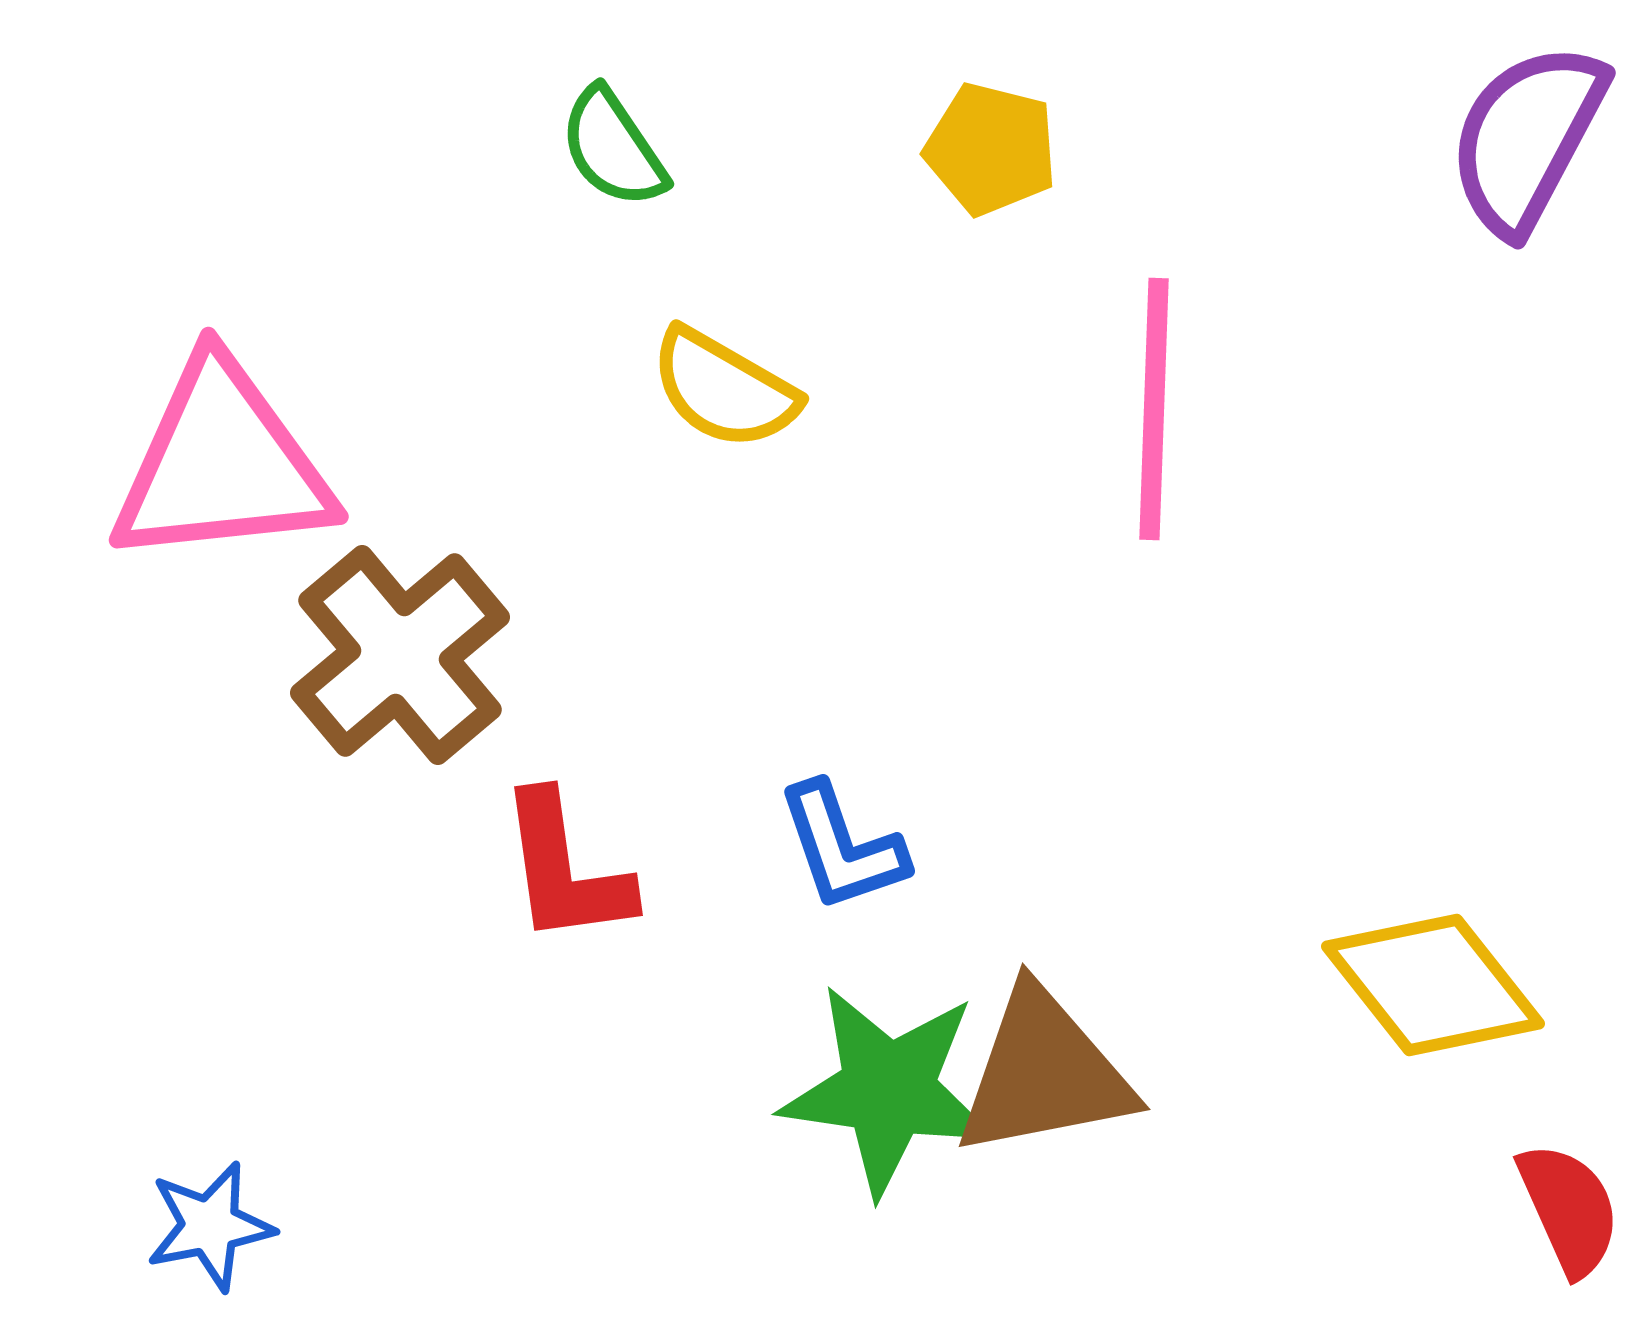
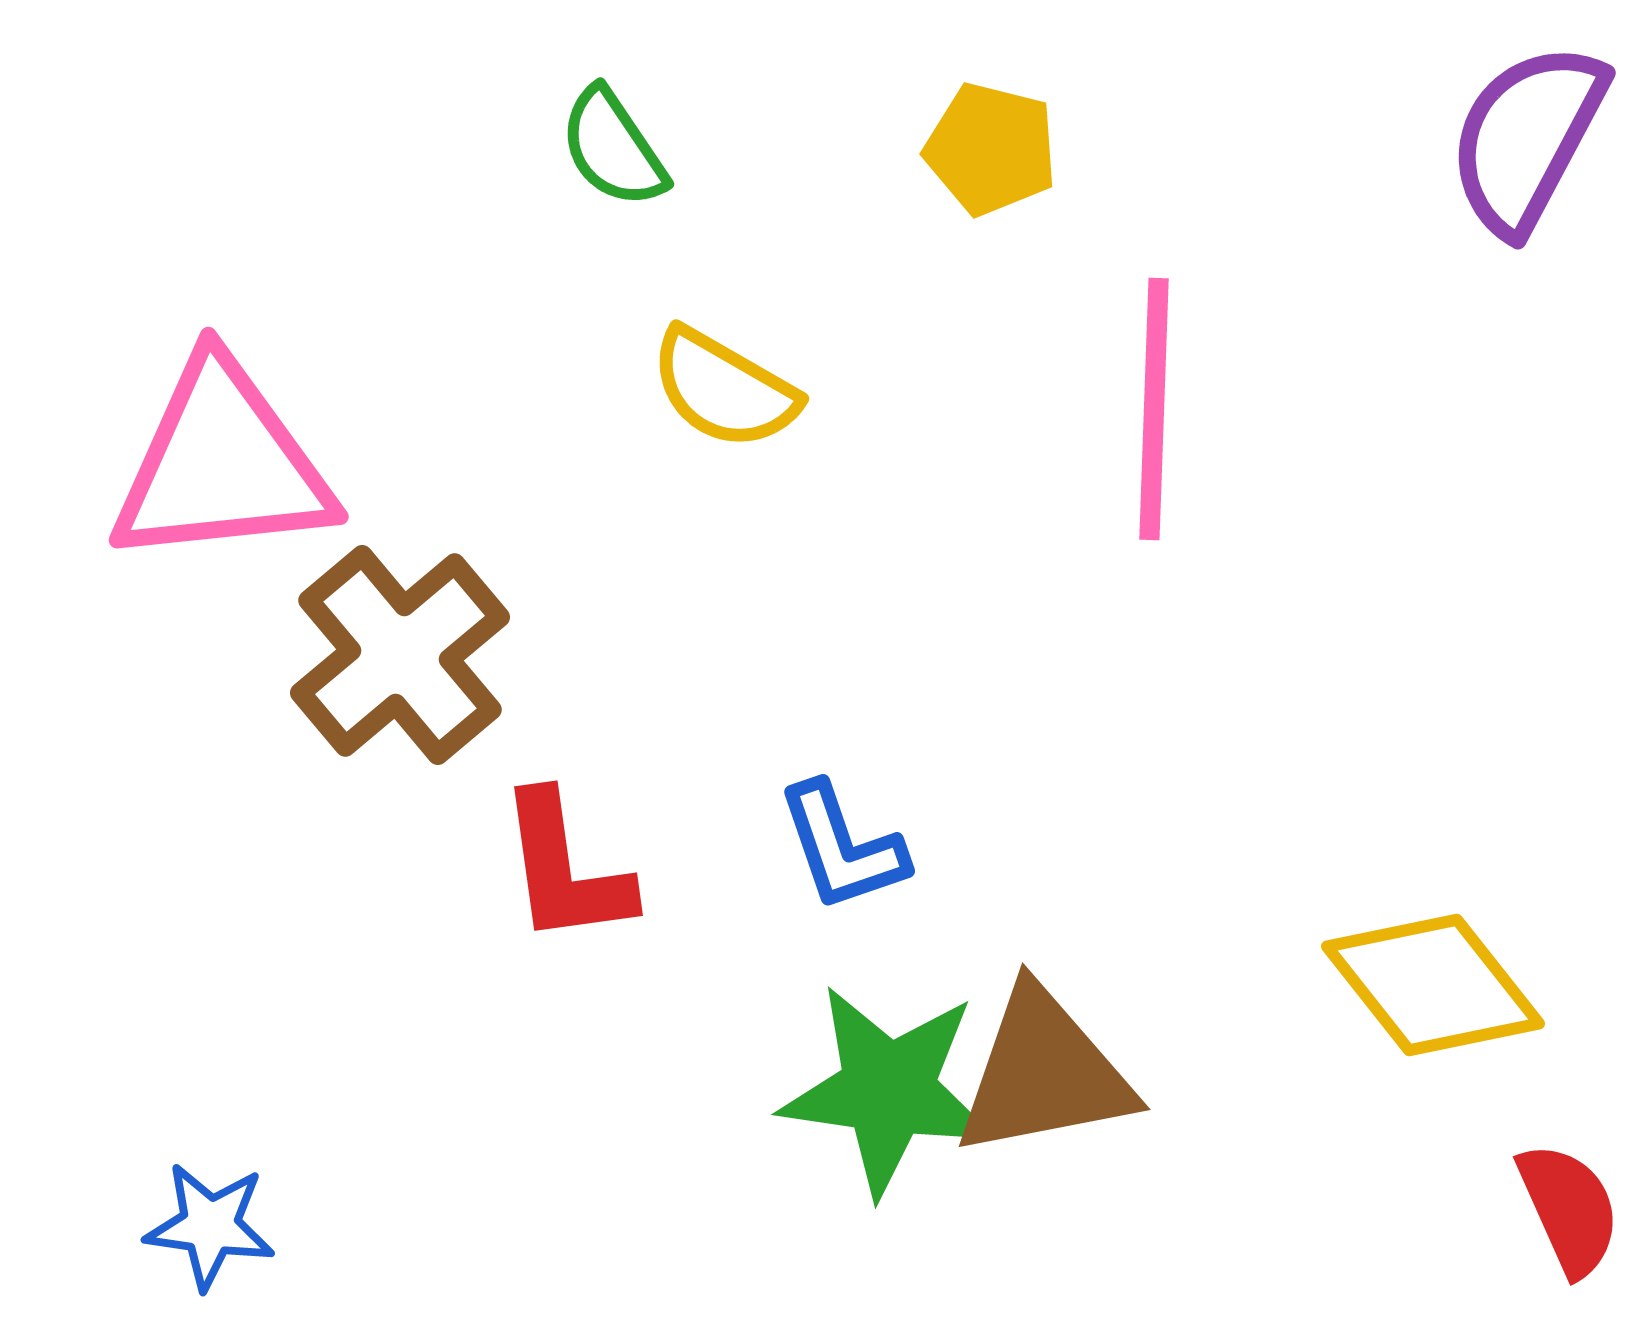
blue star: rotated 19 degrees clockwise
